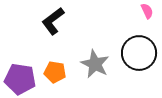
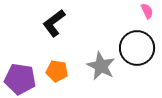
black L-shape: moved 1 px right, 2 px down
black circle: moved 2 px left, 5 px up
gray star: moved 6 px right, 2 px down
orange pentagon: moved 2 px right, 1 px up
